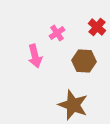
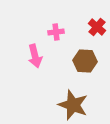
pink cross: moved 1 px left, 1 px up; rotated 28 degrees clockwise
brown hexagon: moved 1 px right
